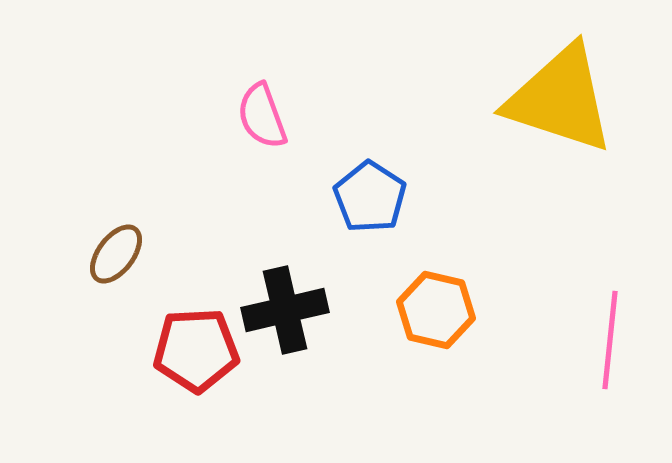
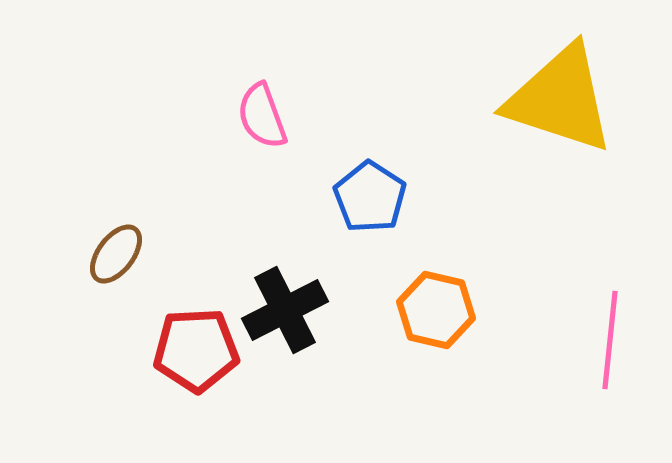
black cross: rotated 14 degrees counterclockwise
